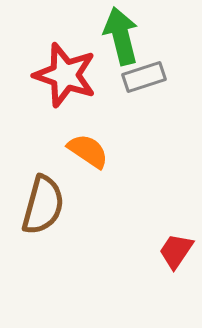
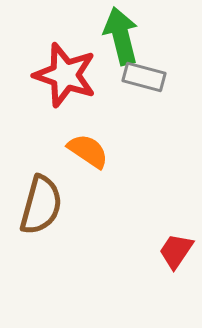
gray rectangle: rotated 33 degrees clockwise
brown semicircle: moved 2 px left
